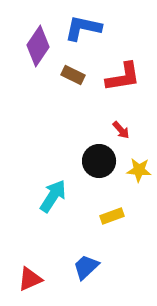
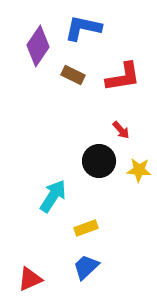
yellow rectangle: moved 26 px left, 12 px down
